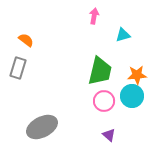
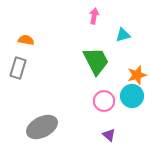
orange semicircle: rotated 28 degrees counterclockwise
green trapezoid: moved 4 px left, 10 px up; rotated 40 degrees counterclockwise
orange star: rotated 12 degrees counterclockwise
